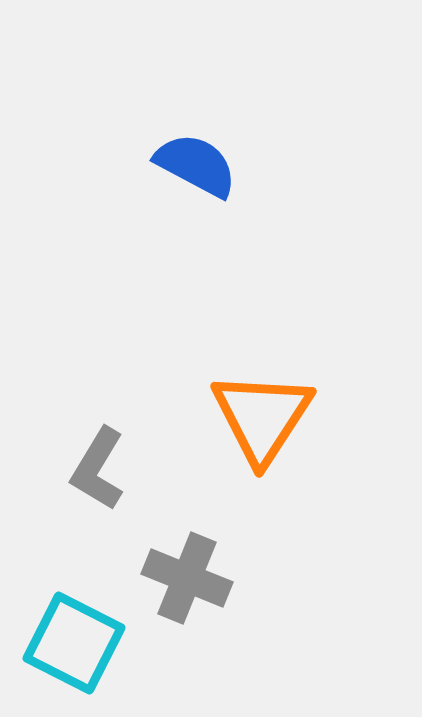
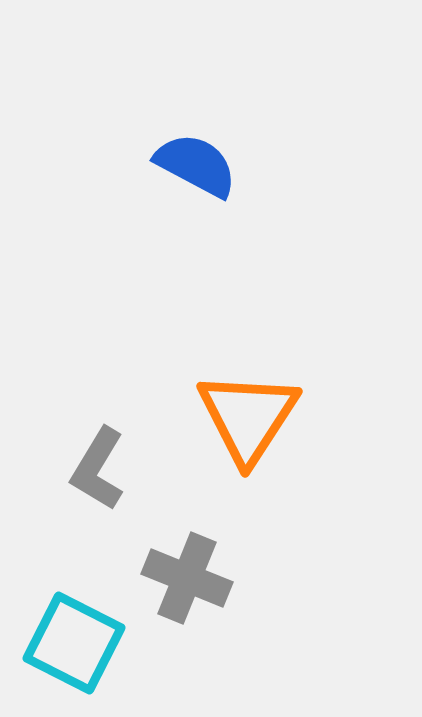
orange triangle: moved 14 px left
